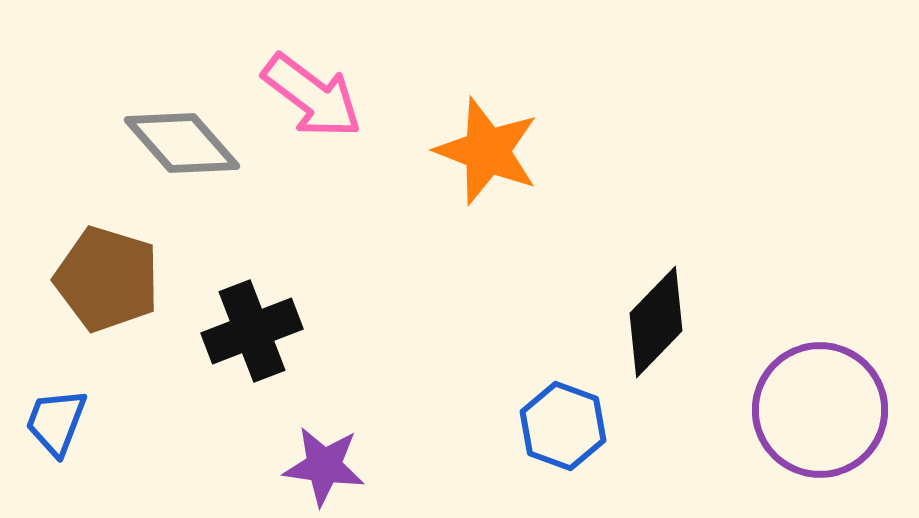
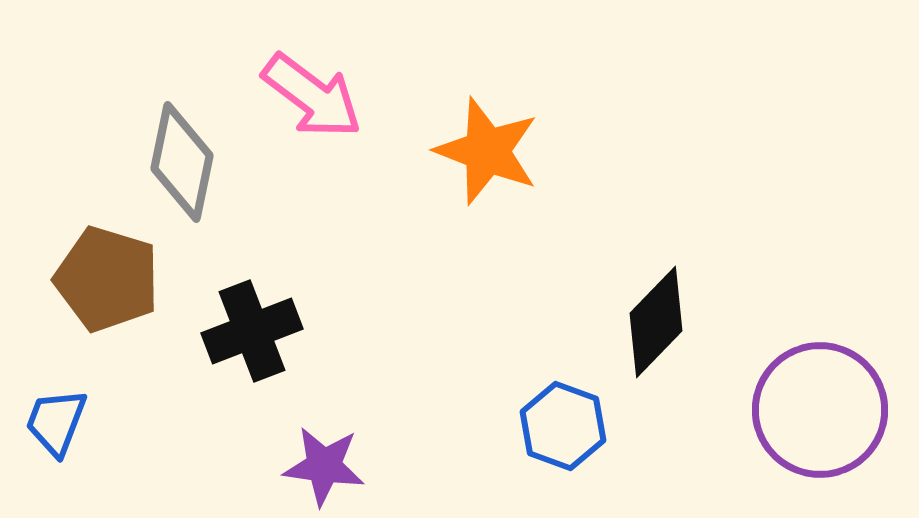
gray diamond: moved 19 px down; rotated 53 degrees clockwise
